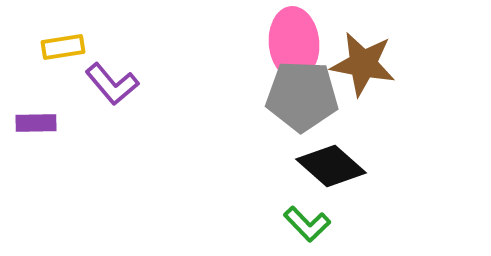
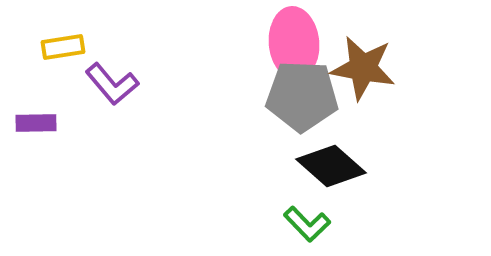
brown star: moved 4 px down
